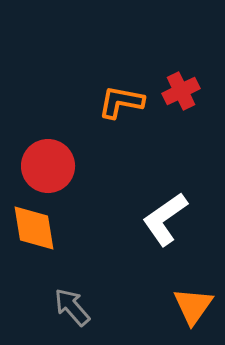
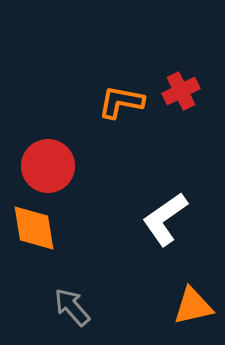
orange triangle: rotated 42 degrees clockwise
